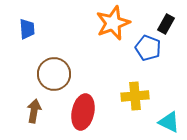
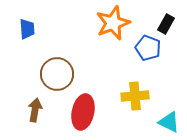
brown circle: moved 3 px right
brown arrow: moved 1 px right, 1 px up
